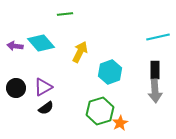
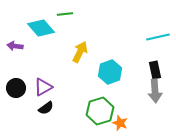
cyan diamond: moved 15 px up
black rectangle: rotated 12 degrees counterclockwise
orange star: rotated 21 degrees counterclockwise
